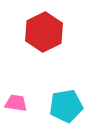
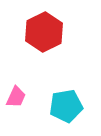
pink trapezoid: moved 6 px up; rotated 105 degrees clockwise
